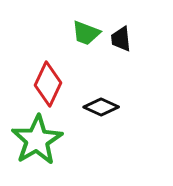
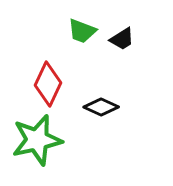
green trapezoid: moved 4 px left, 2 px up
black trapezoid: moved 1 px right; rotated 116 degrees counterclockwise
green star: rotated 18 degrees clockwise
